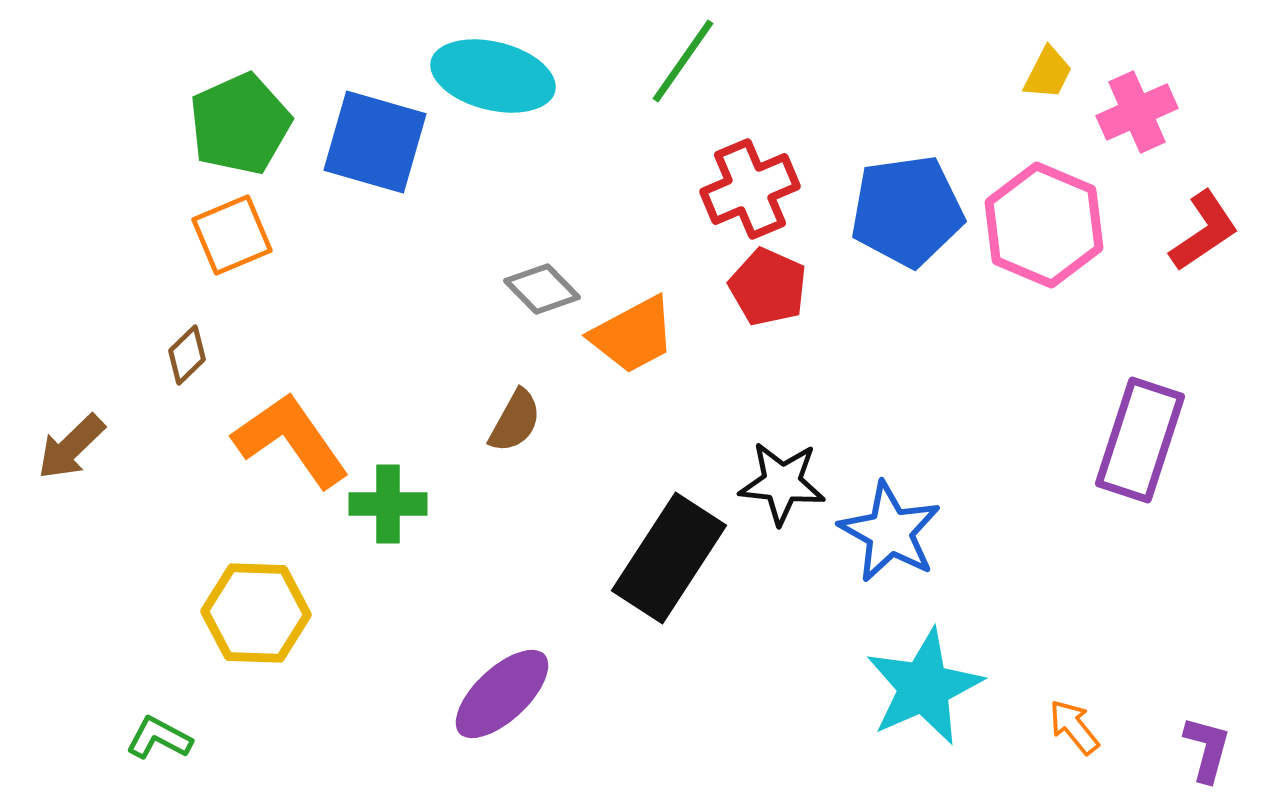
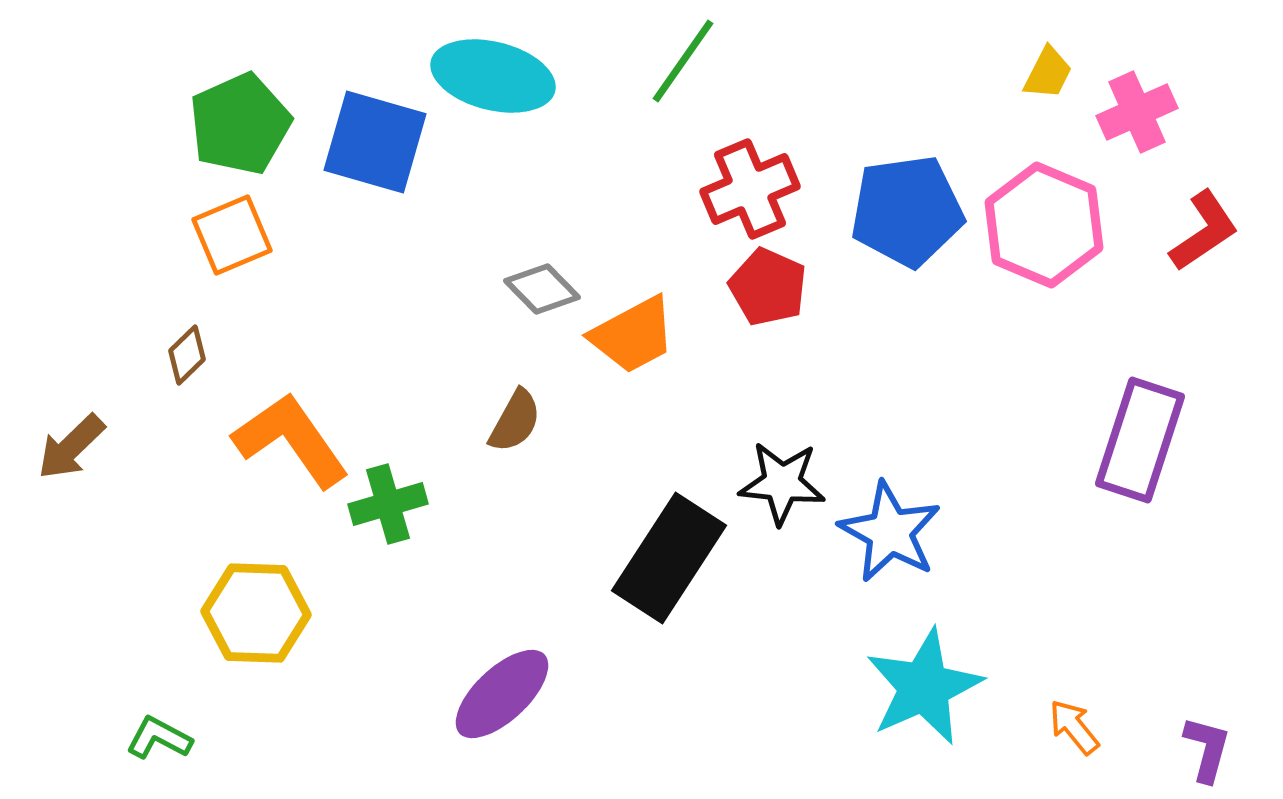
green cross: rotated 16 degrees counterclockwise
